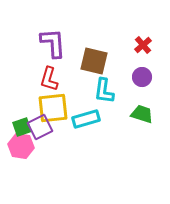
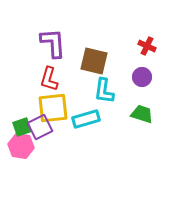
red cross: moved 4 px right, 1 px down; rotated 24 degrees counterclockwise
